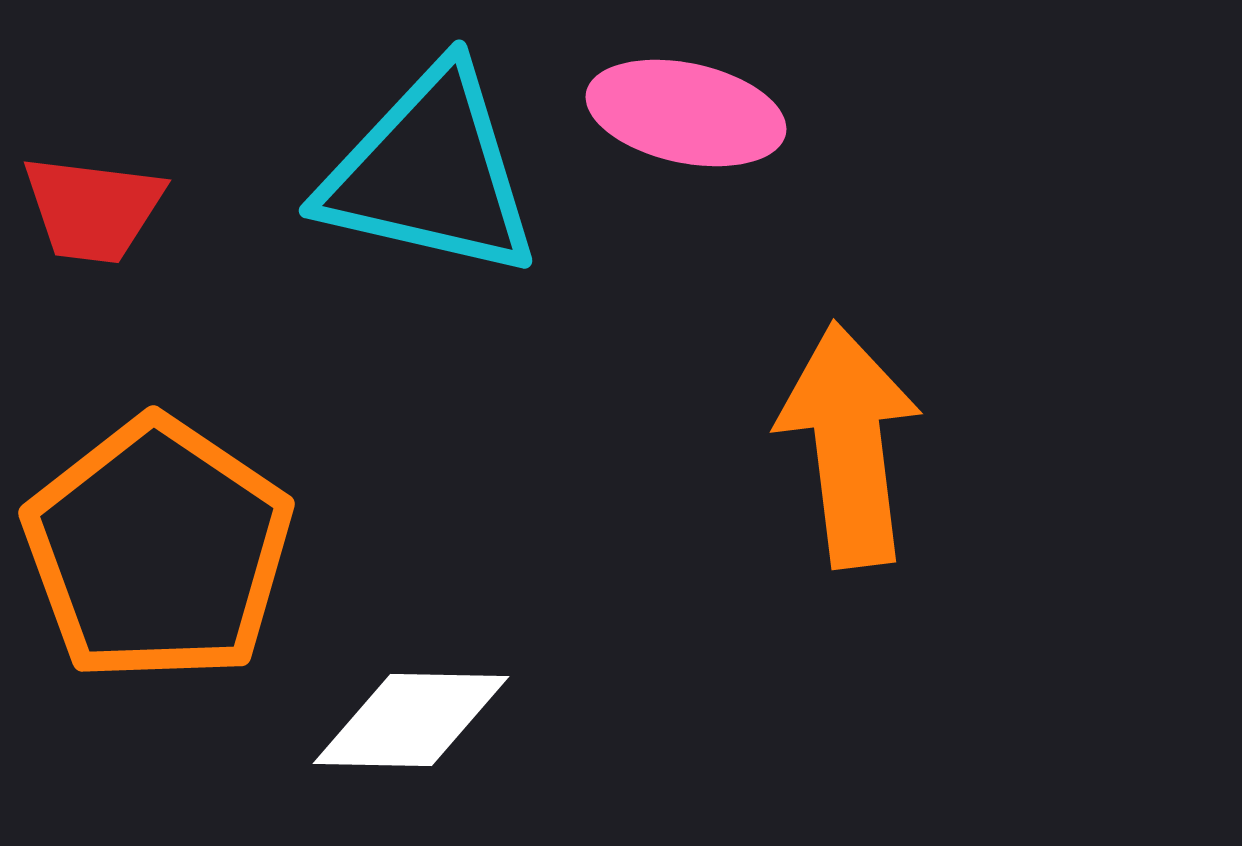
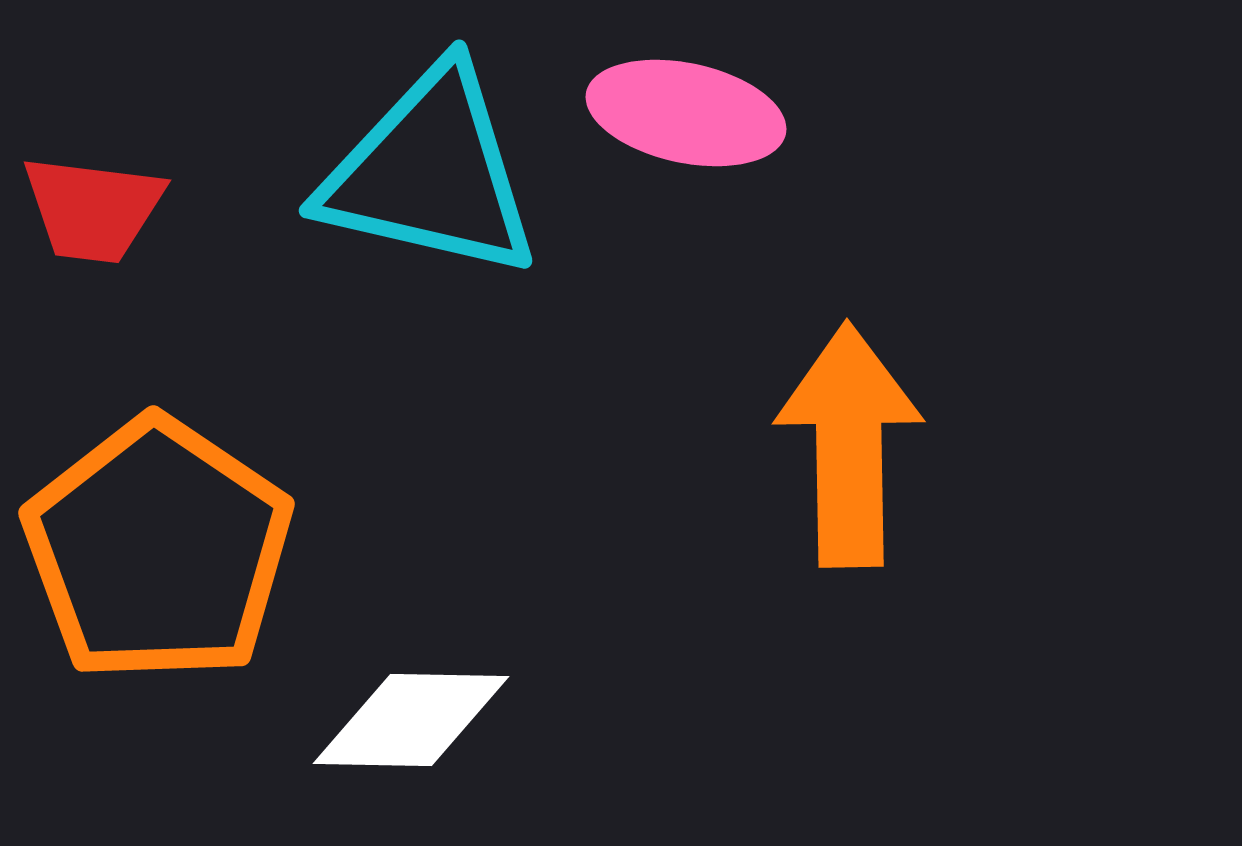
orange arrow: rotated 6 degrees clockwise
